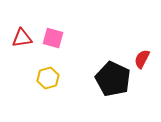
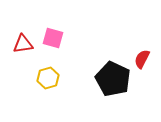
red triangle: moved 1 px right, 6 px down
